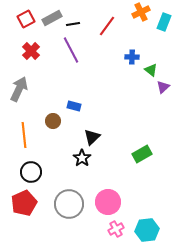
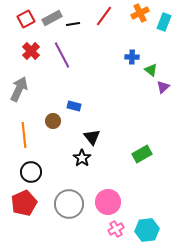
orange cross: moved 1 px left, 1 px down
red line: moved 3 px left, 10 px up
purple line: moved 9 px left, 5 px down
black triangle: rotated 24 degrees counterclockwise
